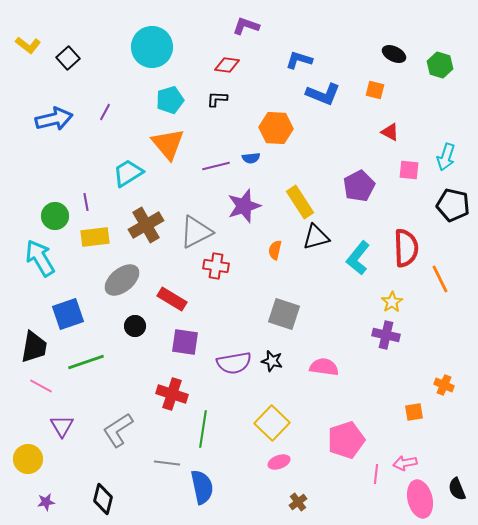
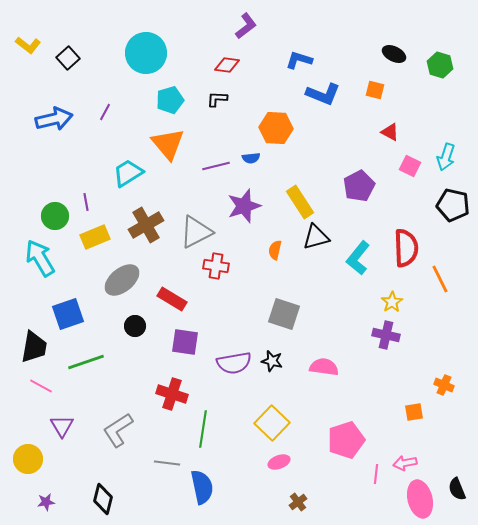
purple L-shape at (246, 26): rotated 124 degrees clockwise
cyan circle at (152, 47): moved 6 px left, 6 px down
pink square at (409, 170): moved 1 px right, 4 px up; rotated 20 degrees clockwise
yellow rectangle at (95, 237): rotated 16 degrees counterclockwise
